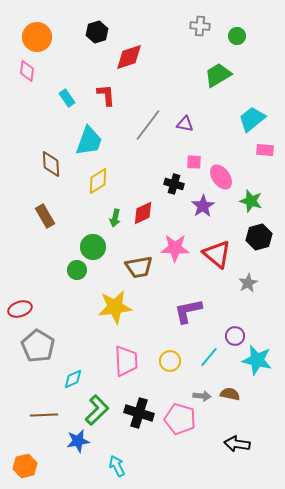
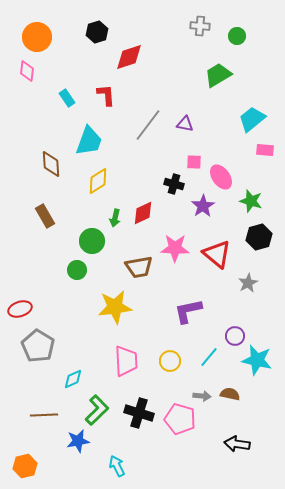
green circle at (93, 247): moved 1 px left, 6 px up
